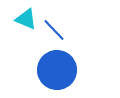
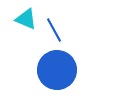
blue line: rotated 15 degrees clockwise
